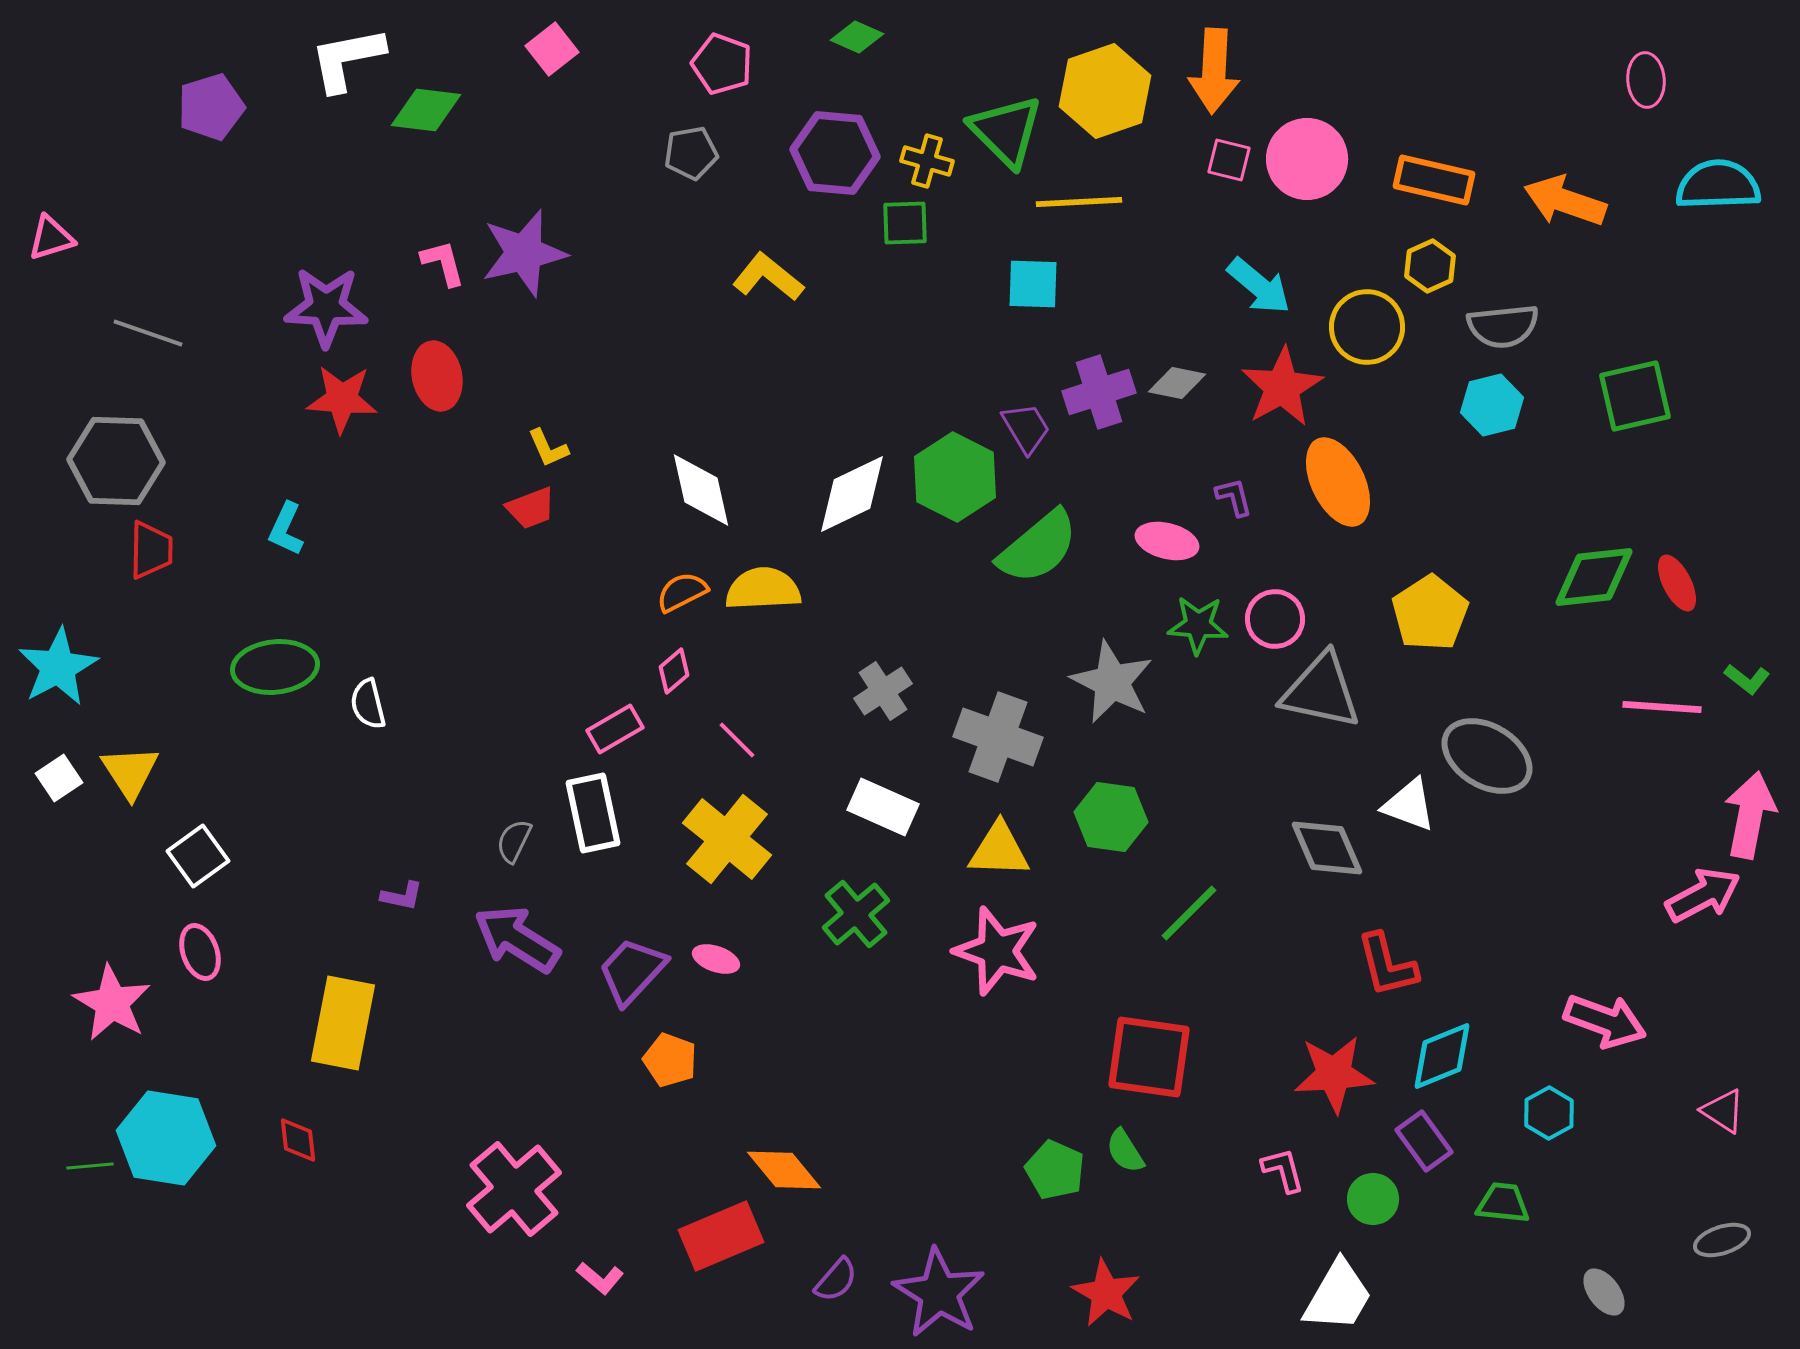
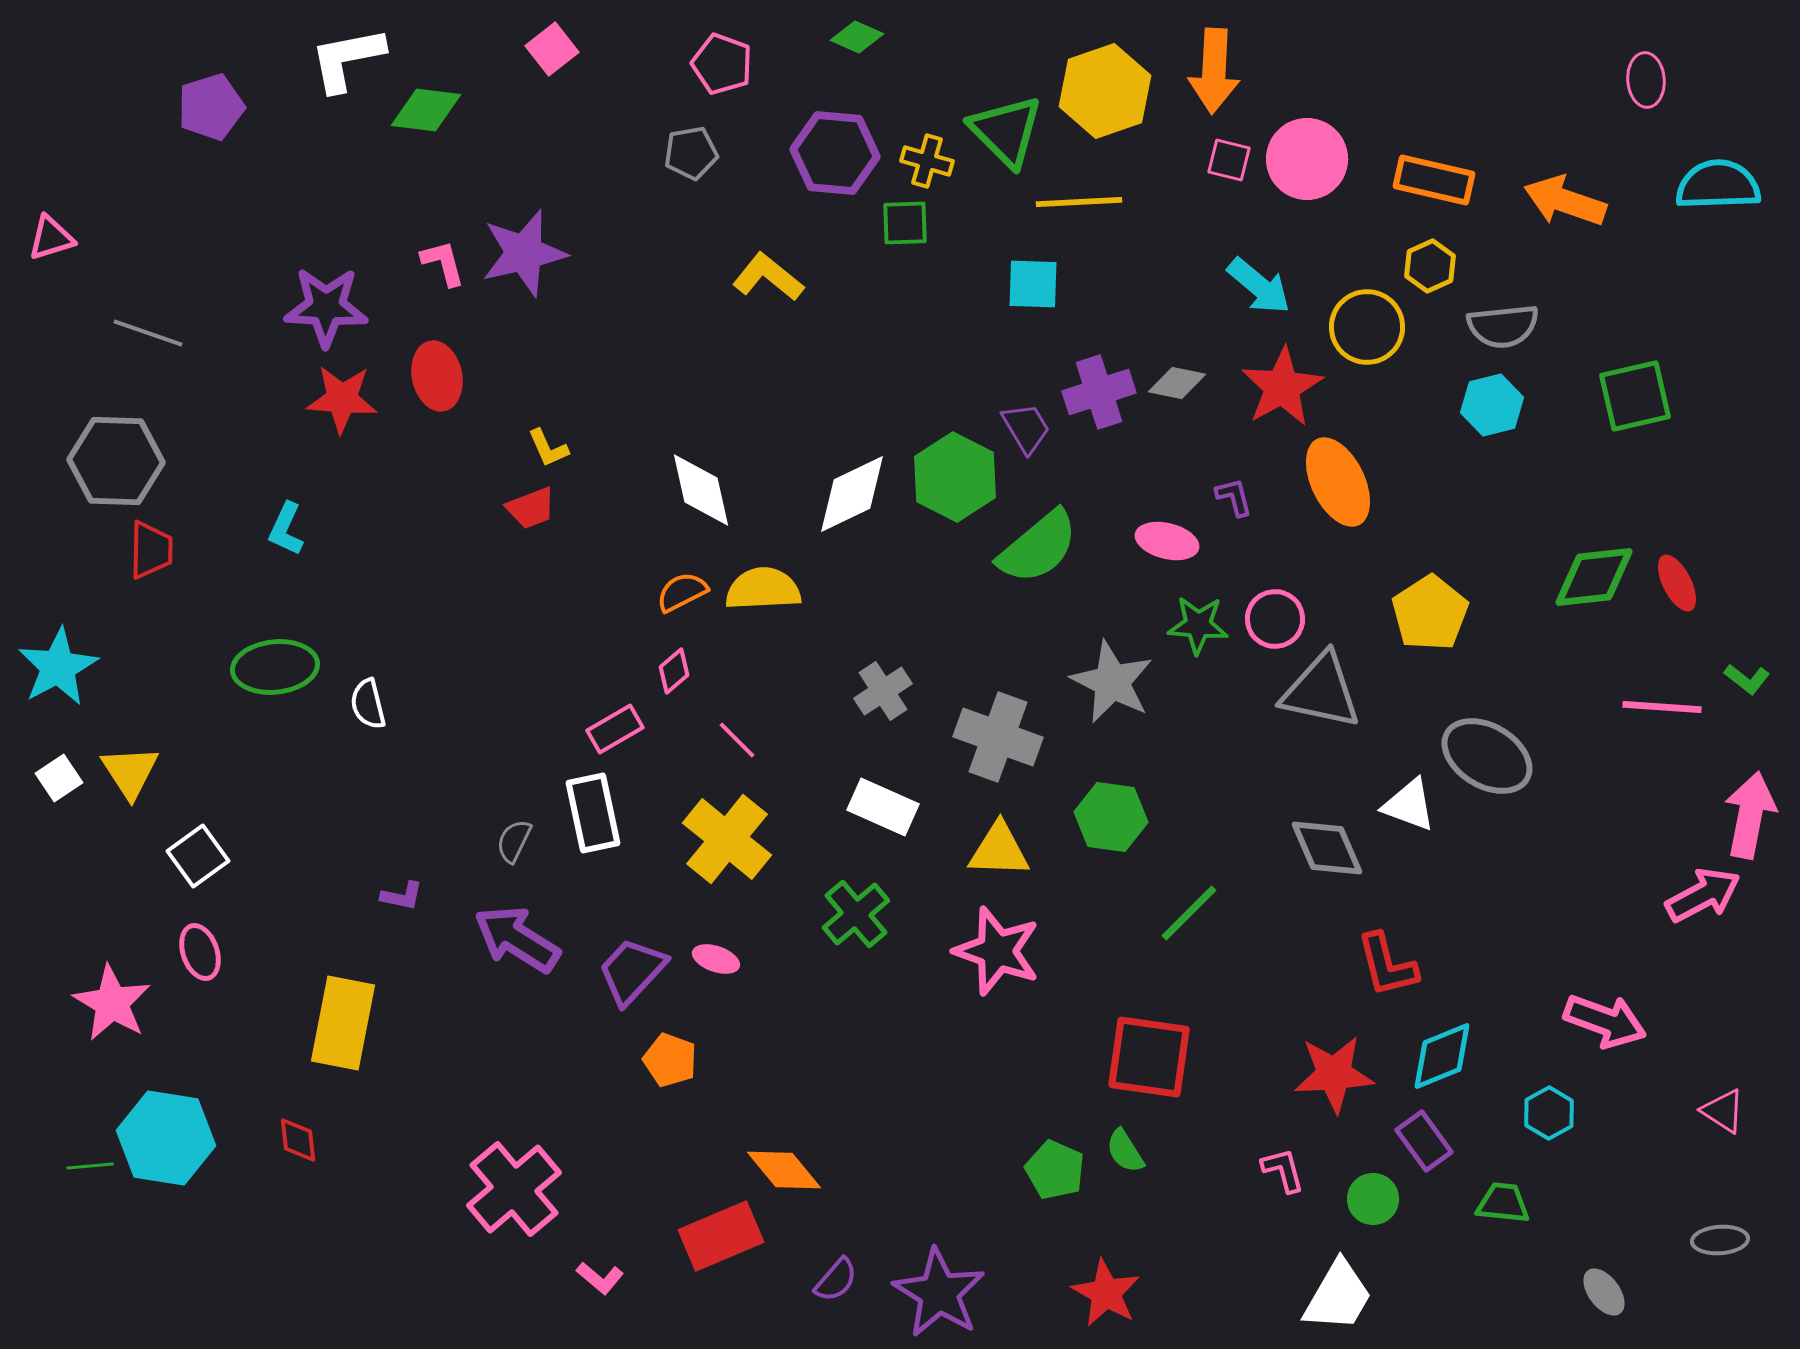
gray ellipse at (1722, 1240): moved 2 px left; rotated 14 degrees clockwise
